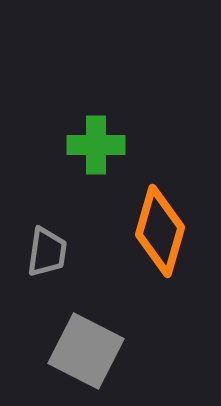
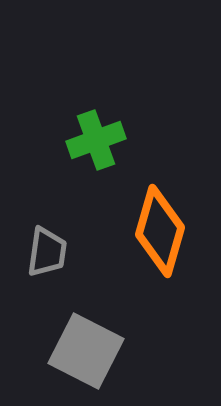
green cross: moved 5 px up; rotated 20 degrees counterclockwise
